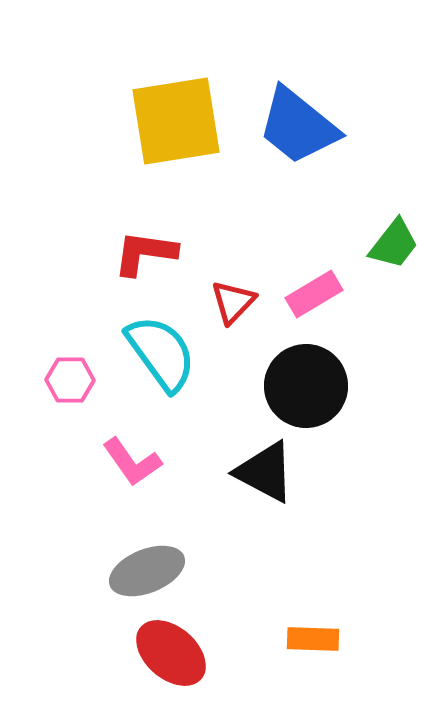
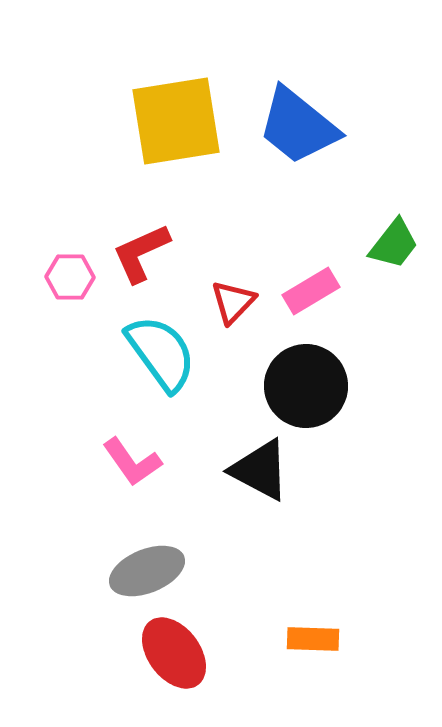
red L-shape: moved 4 px left; rotated 32 degrees counterclockwise
pink rectangle: moved 3 px left, 3 px up
pink hexagon: moved 103 px up
black triangle: moved 5 px left, 2 px up
red ellipse: moved 3 px right; rotated 12 degrees clockwise
